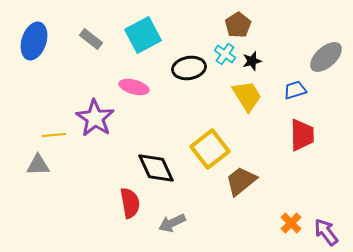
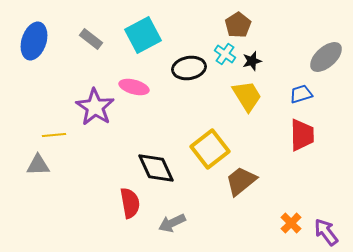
blue trapezoid: moved 6 px right, 4 px down
purple star: moved 11 px up
